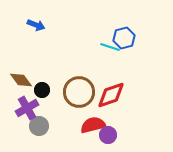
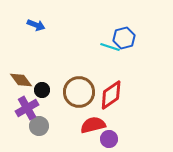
red diamond: rotated 16 degrees counterclockwise
purple circle: moved 1 px right, 4 px down
